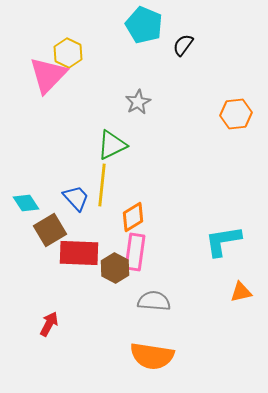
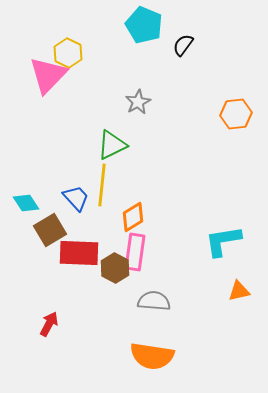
orange triangle: moved 2 px left, 1 px up
